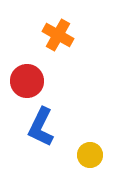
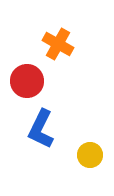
orange cross: moved 9 px down
blue L-shape: moved 2 px down
